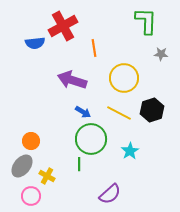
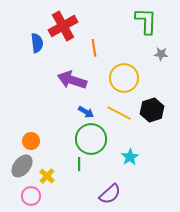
blue semicircle: moved 2 px right; rotated 90 degrees counterclockwise
blue arrow: moved 3 px right
cyan star: moved 6 px down
yellow cross: rotated 14 degrees clockwise
